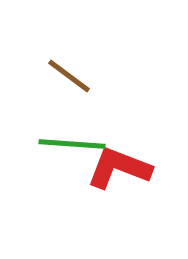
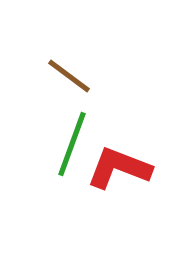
green line: rotated 74 degrees counterclockwise
